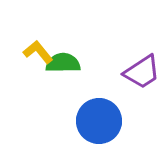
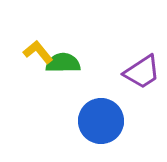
blue circle: moved 2 px right
